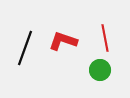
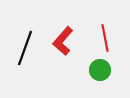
red L-shape: rotated 68 degrees counterclockwise
